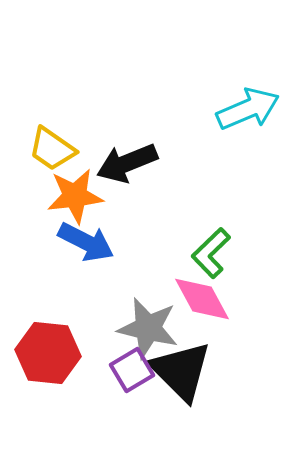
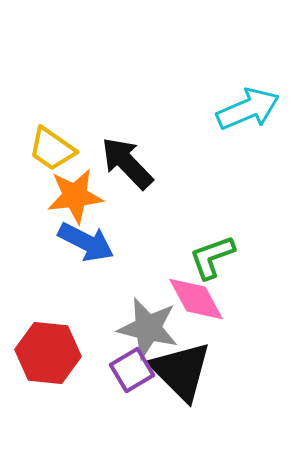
black arrow: rotated 68 degrees clockwise
green L-shape: moved 1 px right, 4 px down; rotated 24 degrees clockwise
pink diamond: moved 6 px left
